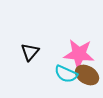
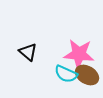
black triangle: moved 2 px left; rotated 30 degrees counterclockwise
